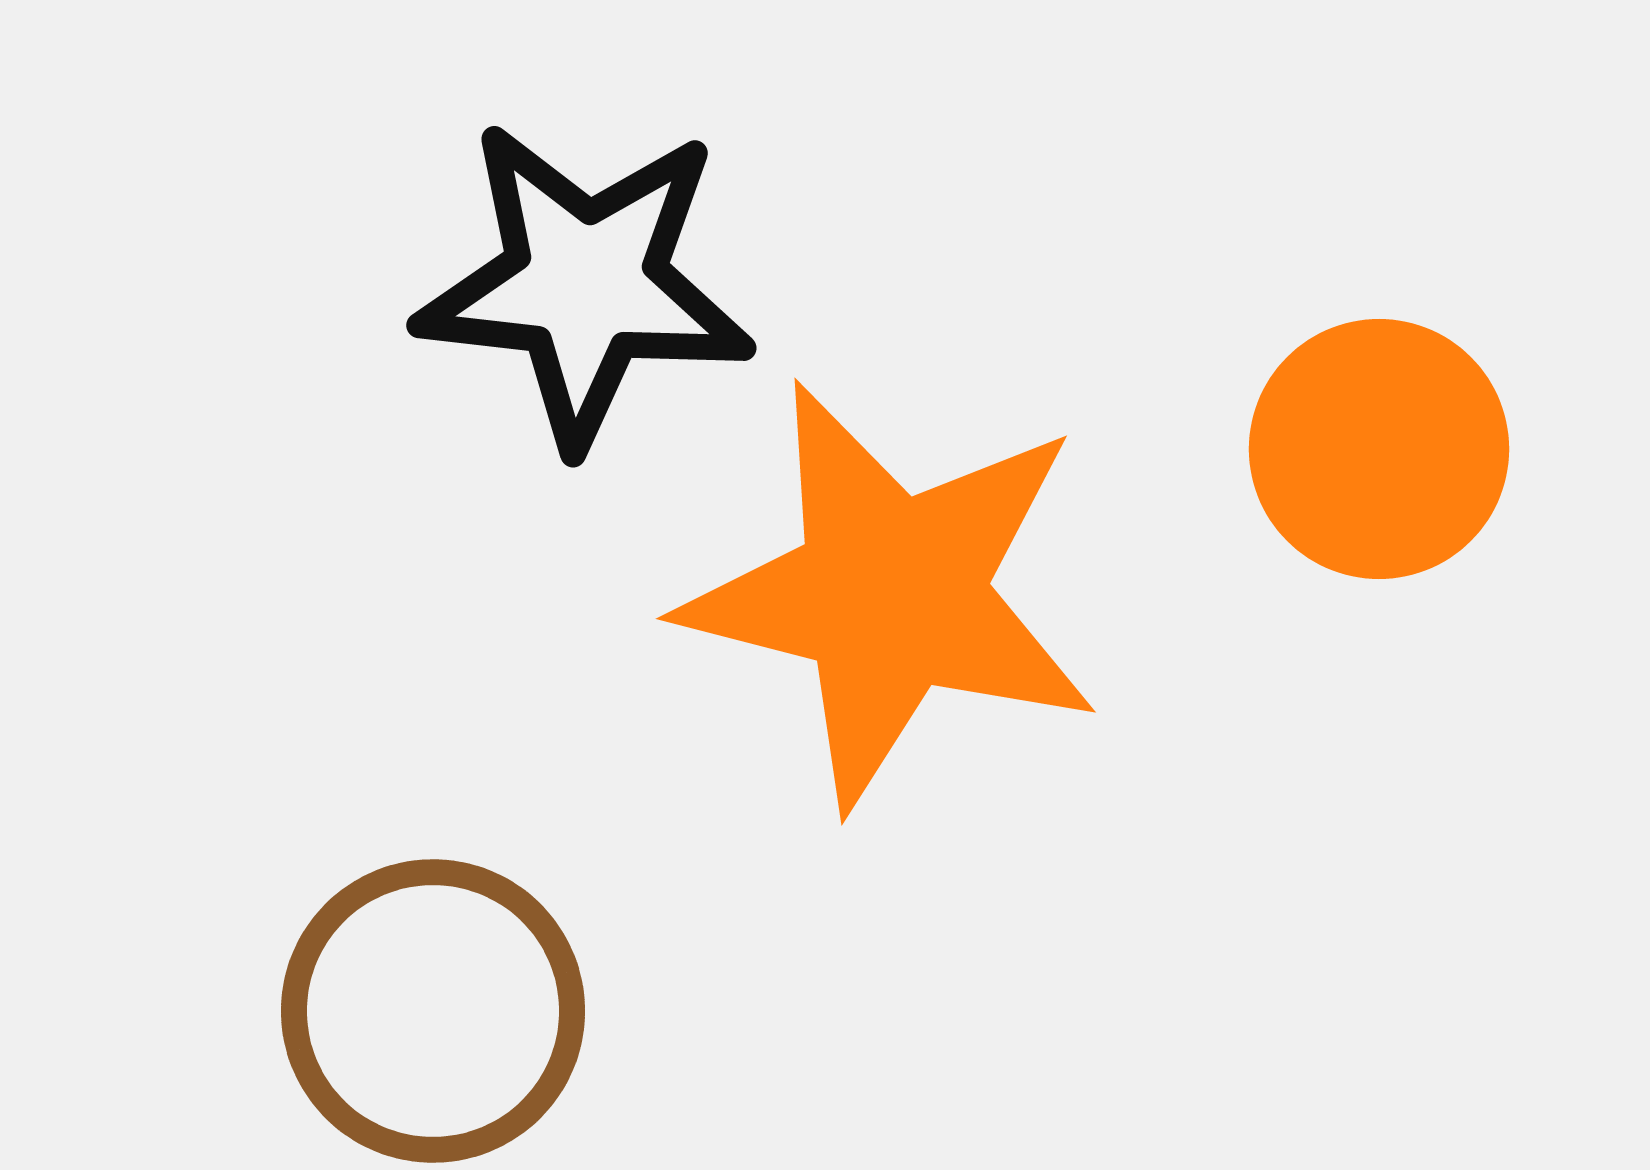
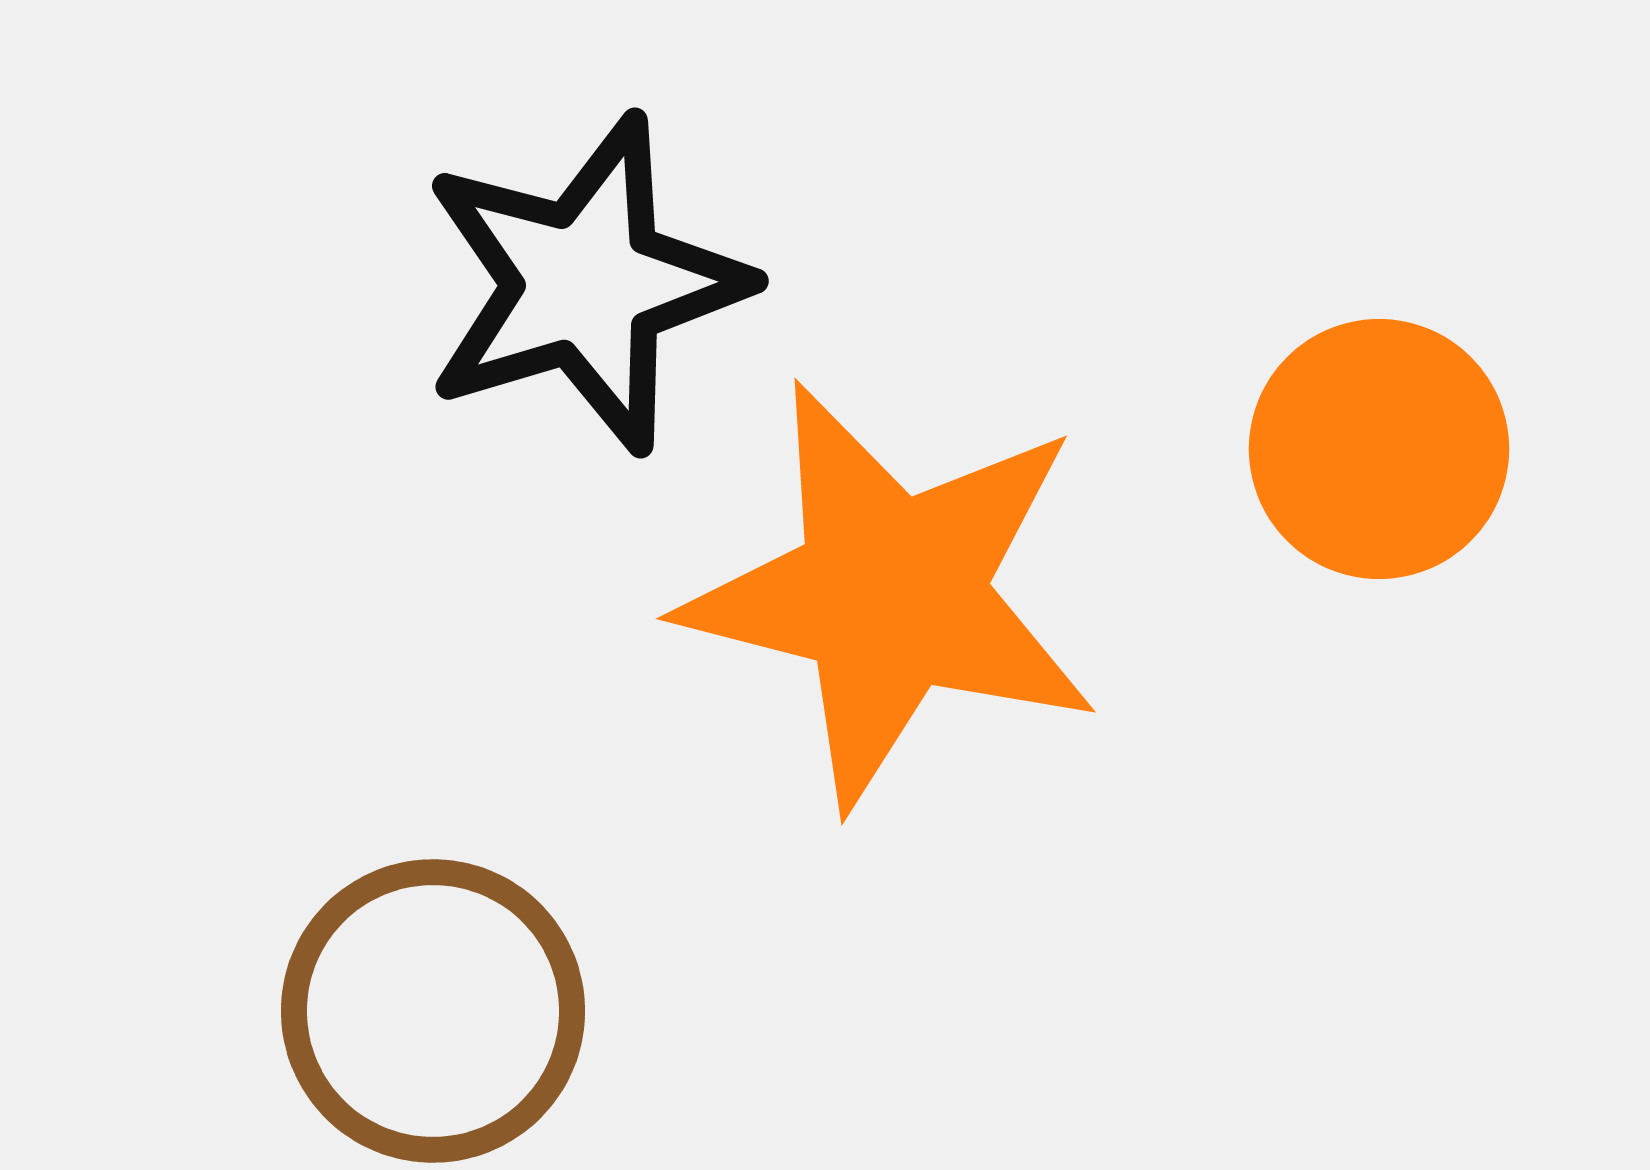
black star: rotated 23 degrees counterclockwise
